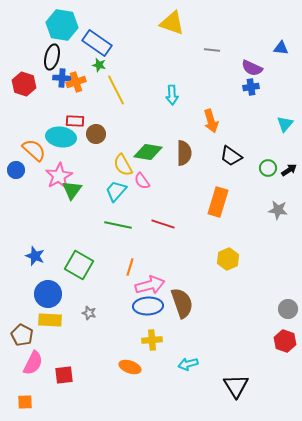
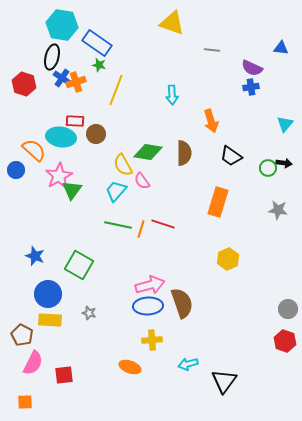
blue cross at (62, 78): rotated 30 degrees clockwise
yellow line at (116, 90): rotated 48 degrees clockwise
black arrow at (289, 170): moved 5 px left, 7 px up; rotated 42 degrees clockwise
orange line at (130, 267): moved 11 px right, 38 px up
black triangle at (236, 386): moved 12 px left, 5 px up; rotated 8 degrees clockwise
